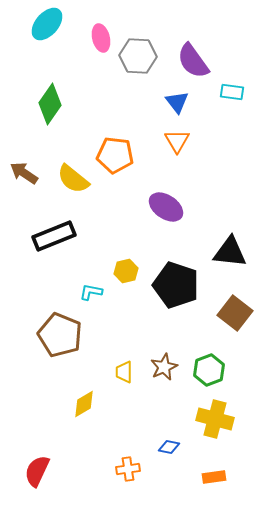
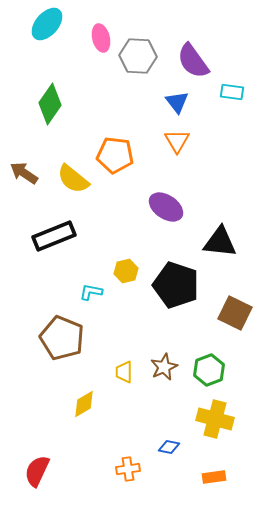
black triangle: moved 10 px left, 10 px up
brown square: rotated 12 degrees counterclockwise
brown pentagon: moved 2 px right, 3 px down
